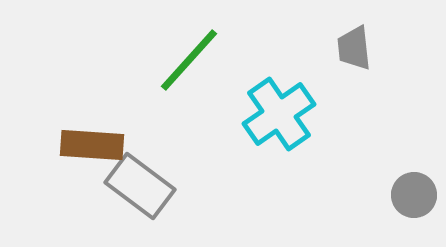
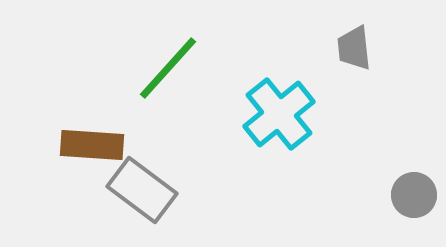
green line: moved 21 px left, 8 px down
cyan cross: rotated 4 degrees counterclockwise
gray rectangle: moved 2 px right, 4 px down
